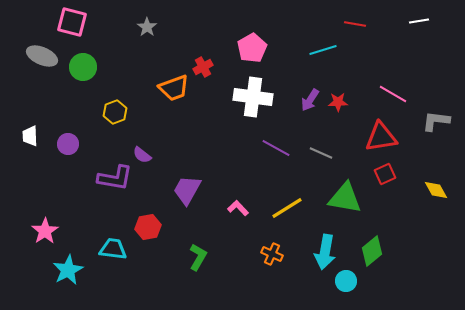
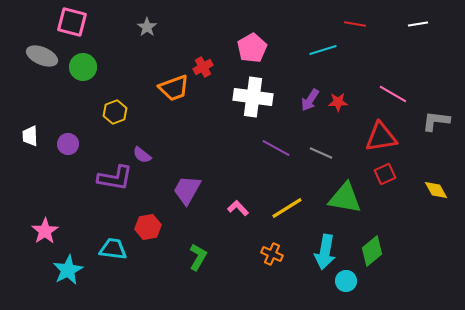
white line: moved 1 px left, 3 px down
